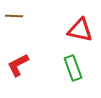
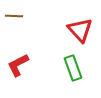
red triangle: rotated 36 degrees clockwise
